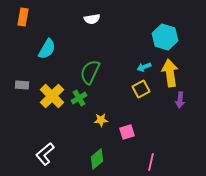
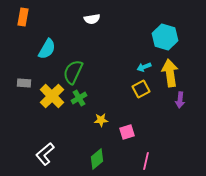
green semicircle: moved 17 px left
gray rectangle: moved 2 px right, 2 px up
pink line: moved 5 px left, 1 px up
